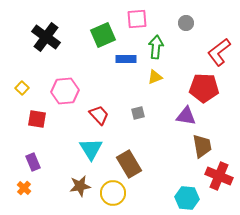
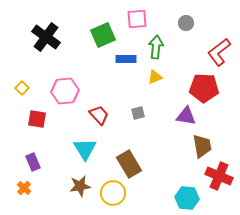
cyan triangle: moved 6 px left
